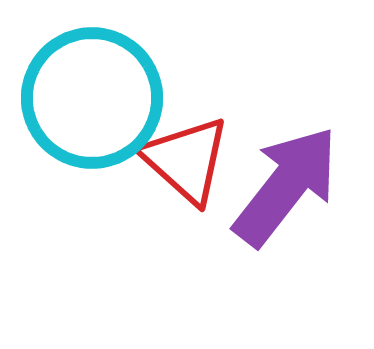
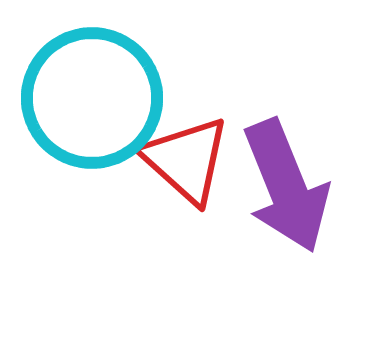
purple arrow: rotated 120 degrees clockwise
